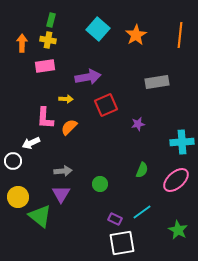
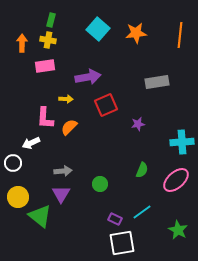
orange star: moved 2 px up; rotated 25 degrees clockwise
white circle: moved 2 px down
